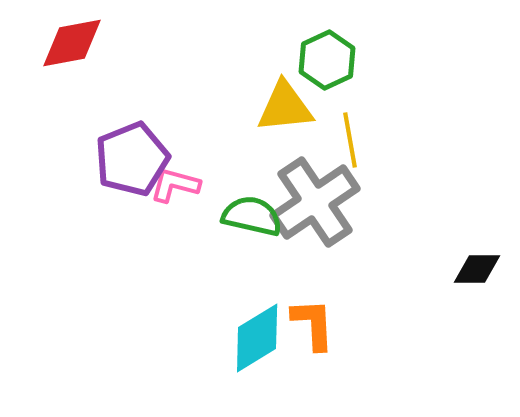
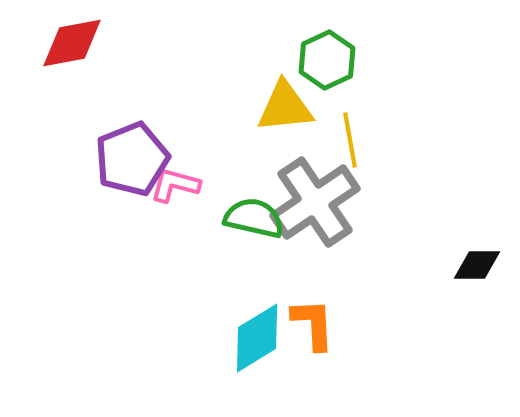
green semicircle: moved 2 px right, 2 px down
black diamond: moved 4 px up
